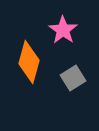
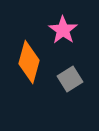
gray square: moved 3 px left, 1 px down
